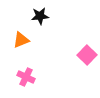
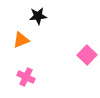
black star: moved 2 px left
